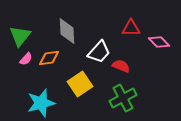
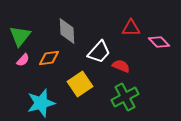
pink semicircle: moved 3 px left, 1 px down
green cross: moved 2 px right, 1 px up
